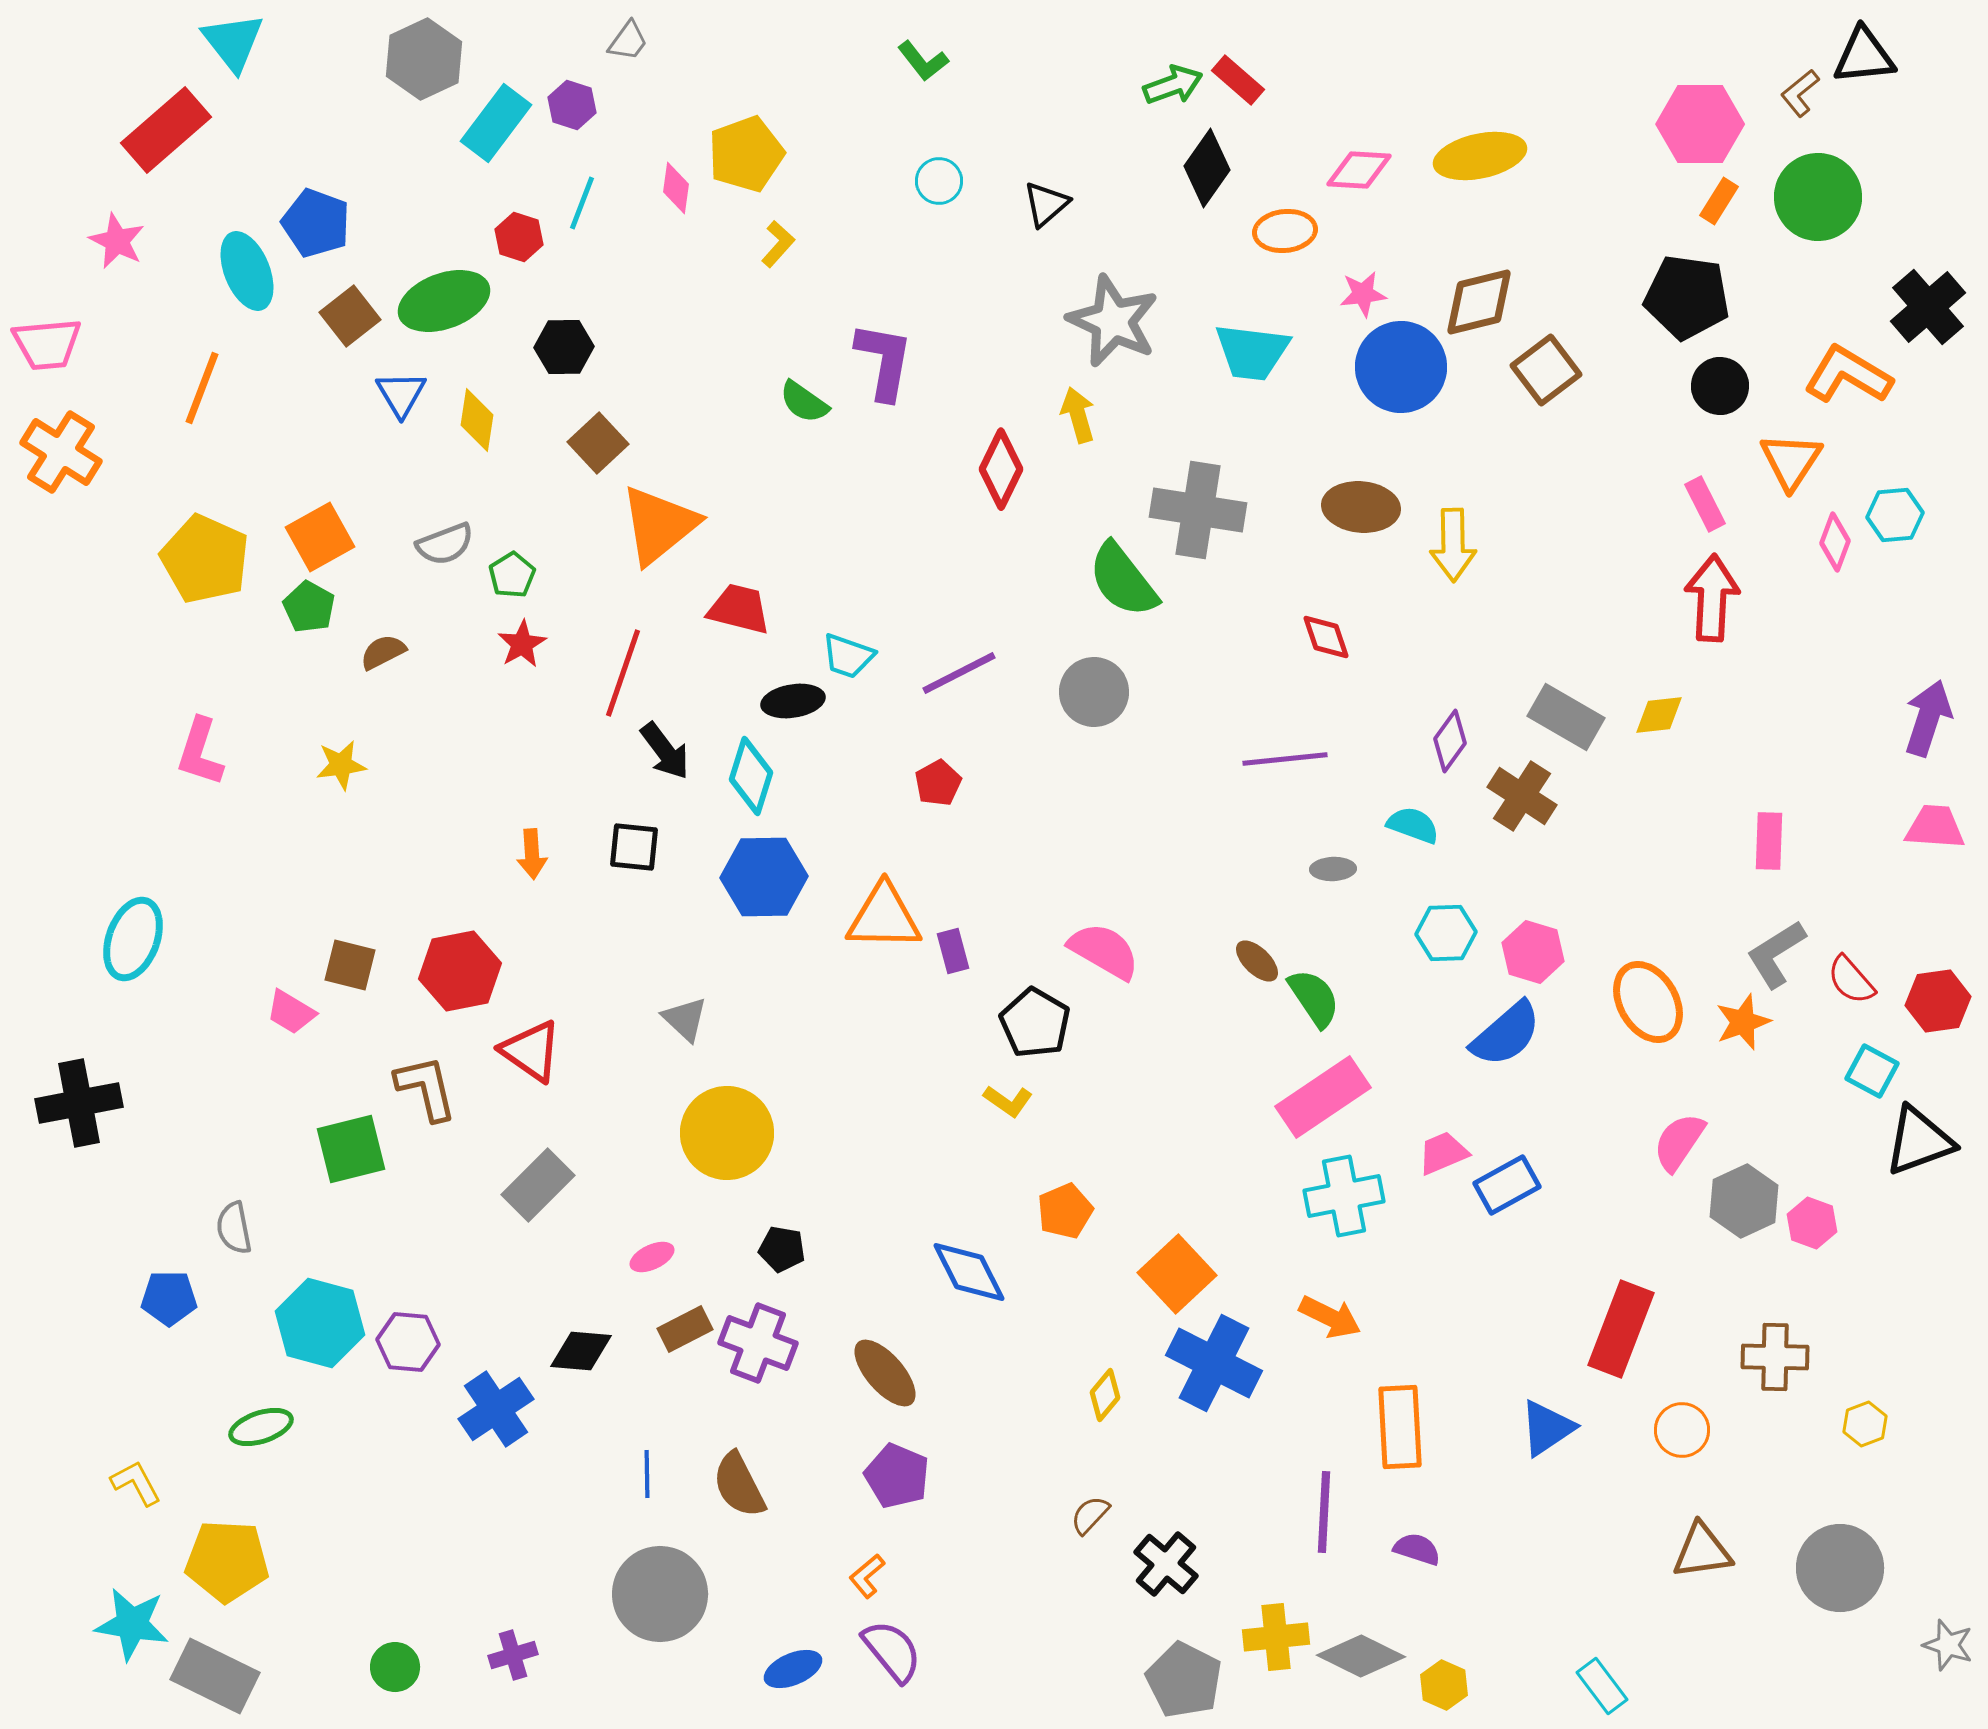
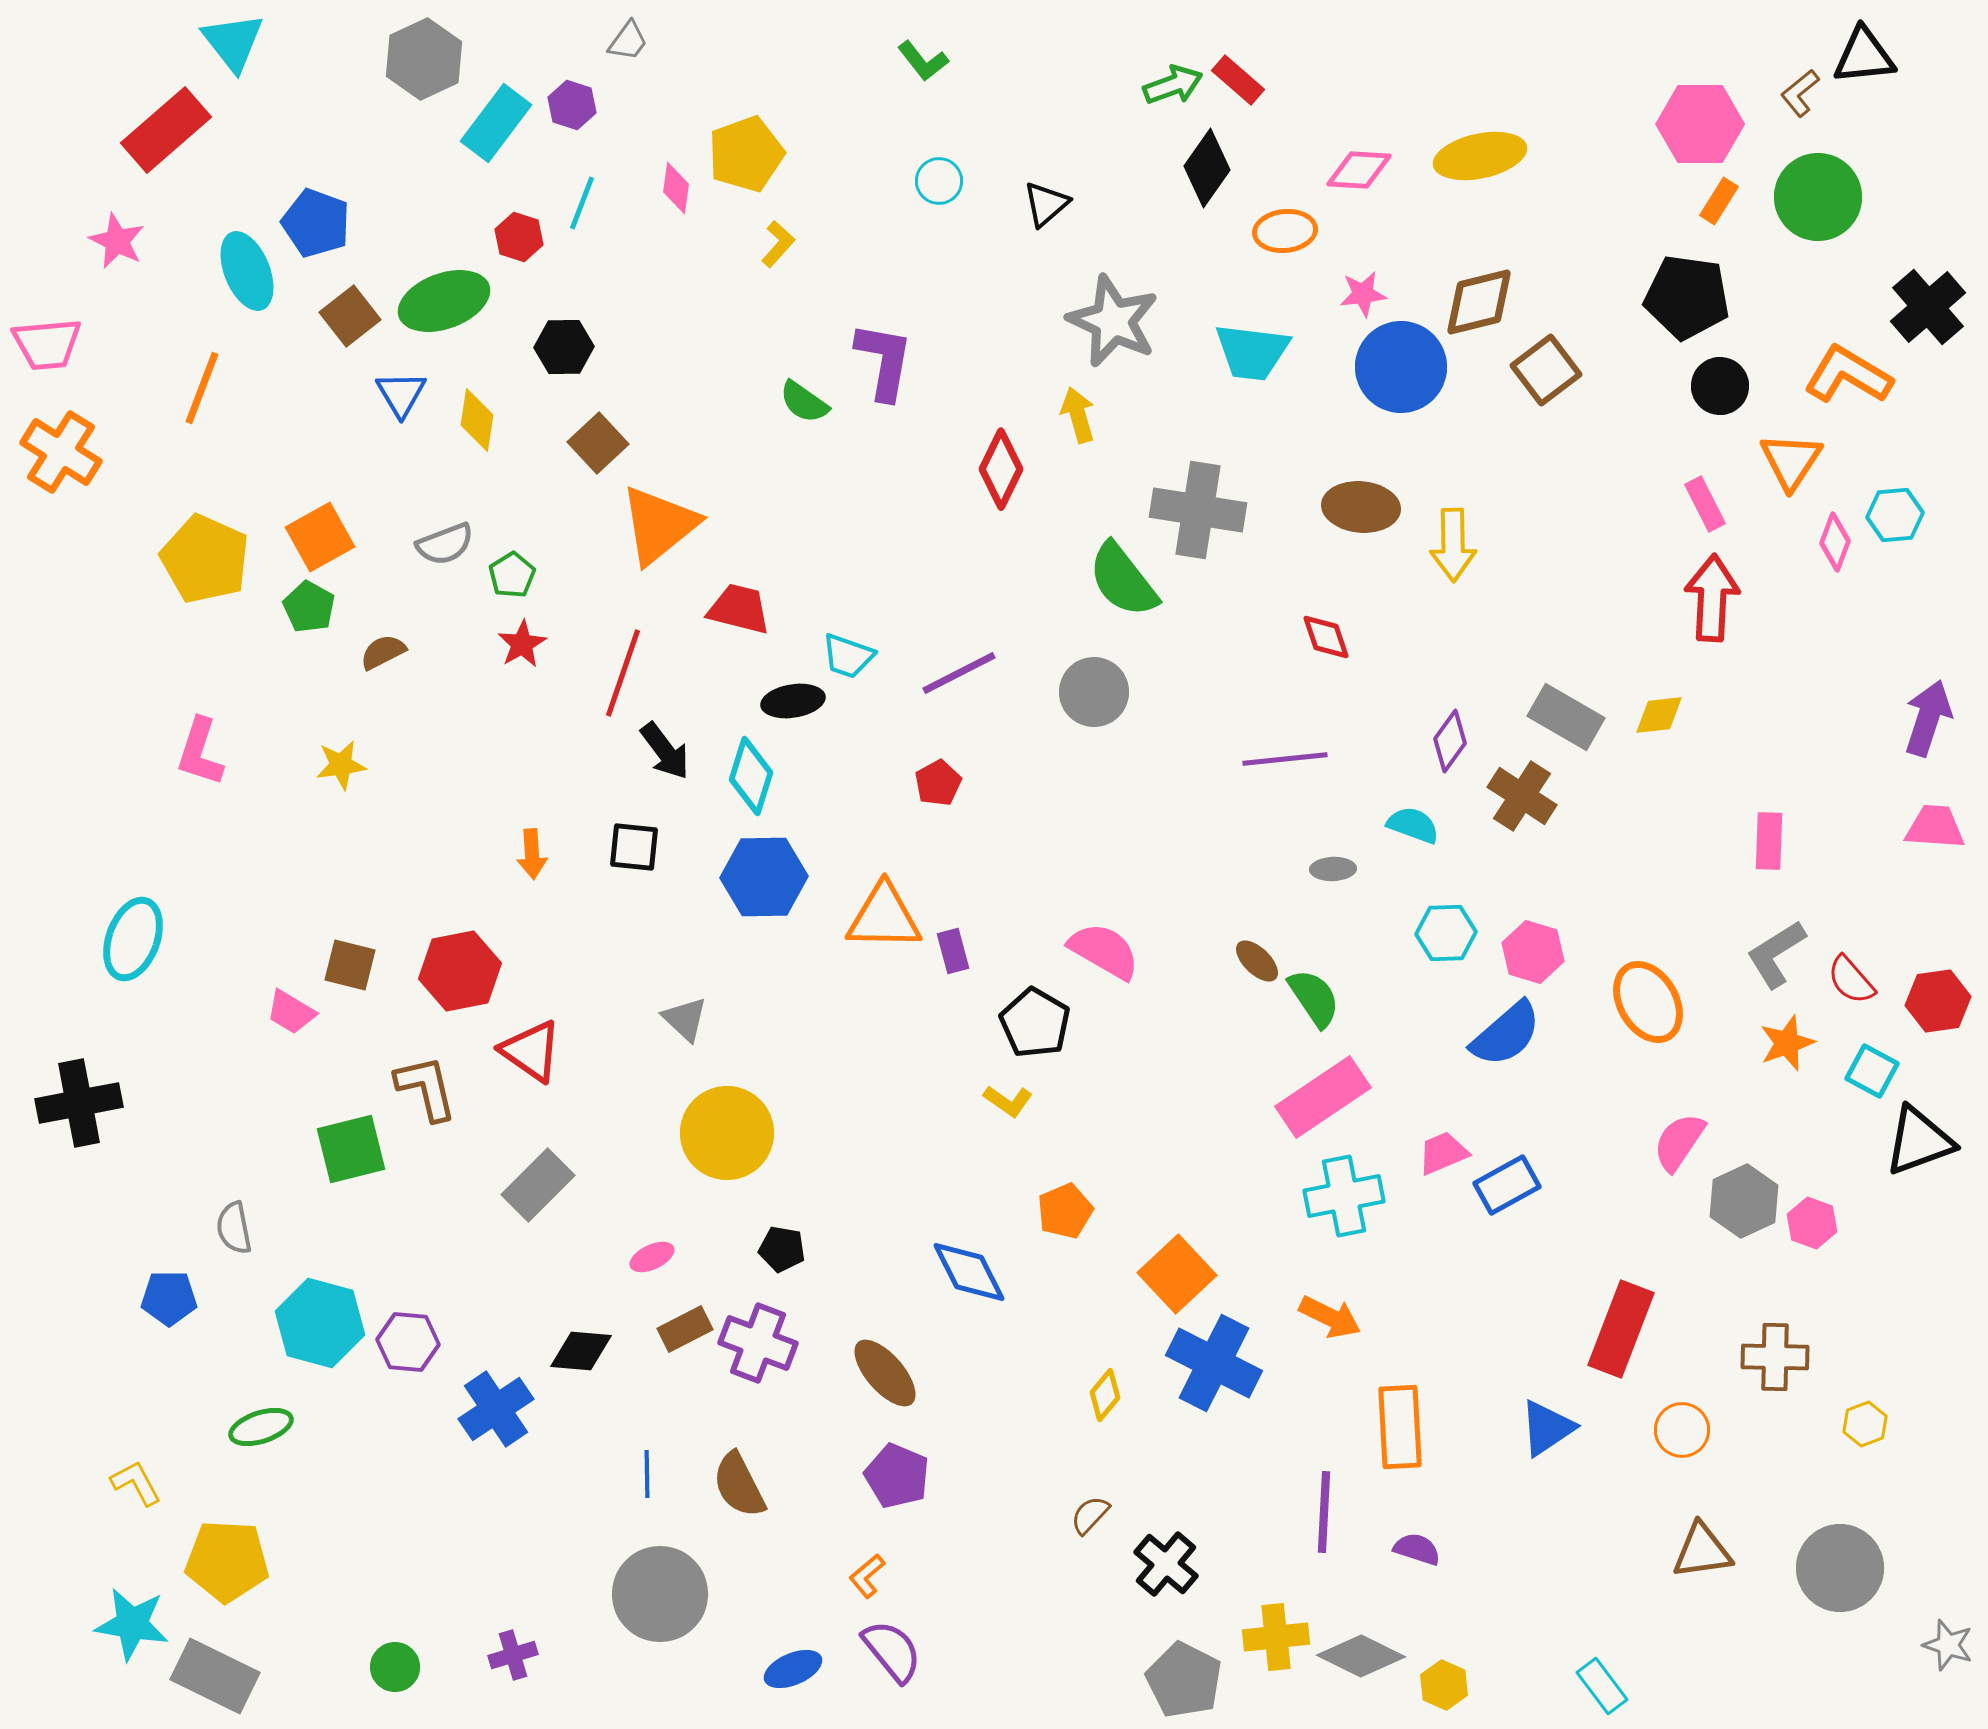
orange star at (1743, 1022): moved 44 px right, 21 px down
